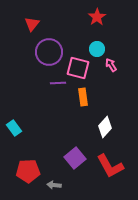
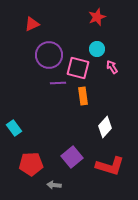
red star: rotated 12 degrees clockwise
red triangle: rotated 28 degrees clockwise
purple circle: moved 3 px down
pink arrow: moved 1 px right, 2 px down
orange rectangle: moved 1 px up
purple square: moved 3 px left, 1 px up
red L-shape: rotated 44 degrees counterclockwise
red pentagon: moved 3 px right, 7 px up
